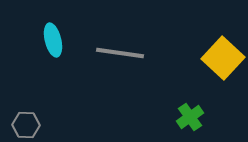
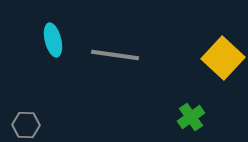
gray line: moved 5 px left, 2 px down
green cross: moved 1 px right
